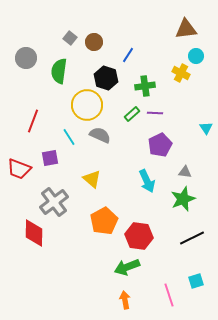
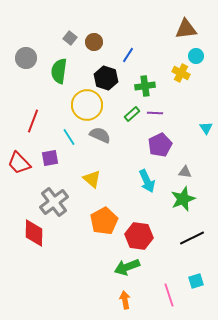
red trapezoid: moved 6 px up; rotated 25 degrees clockwise
